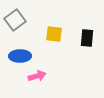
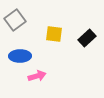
black rectangle: rotated 42 degrees clockwise
